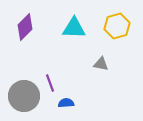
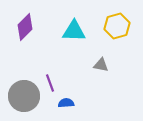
cyan triangle: moved 3 px down
gray triangle: moved 1 px down
